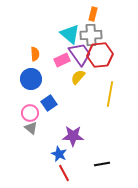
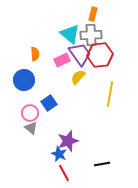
blue circle: moved 7 px left, 1 px down
purple star: moved 5 px left, 5 px down; rotated 20 degrees counterclockwise
